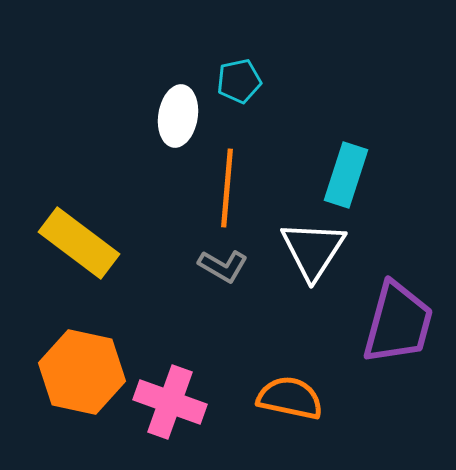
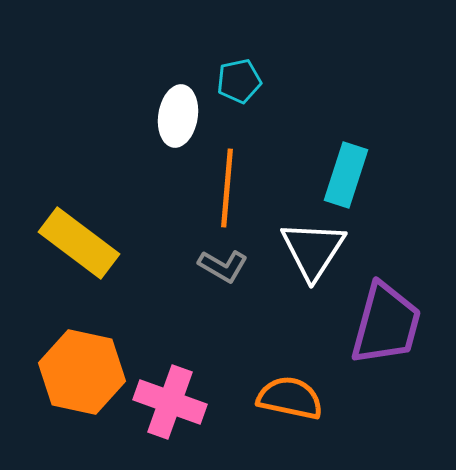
purple trapezoid: moved 12 px left, 1 px down
